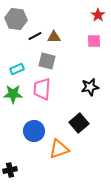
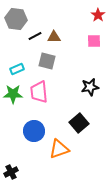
pink trapezoid: moved 3 px left, 3 px down; rotated 10 degrees counterclockwise
black cross: moved 1 px right, 2 px down; rotated 16 degrees counterclockwise
